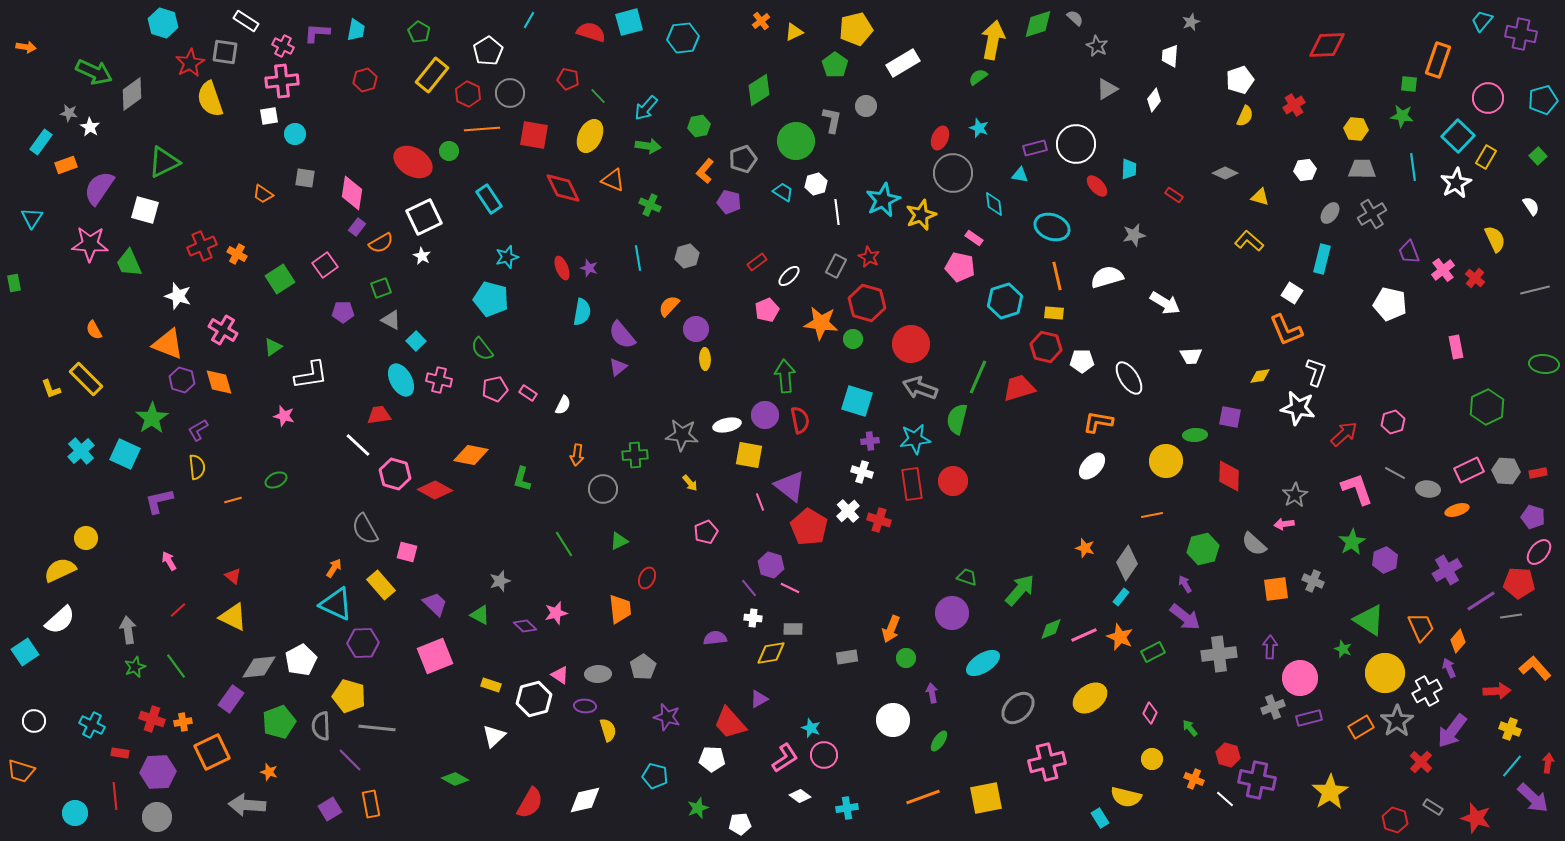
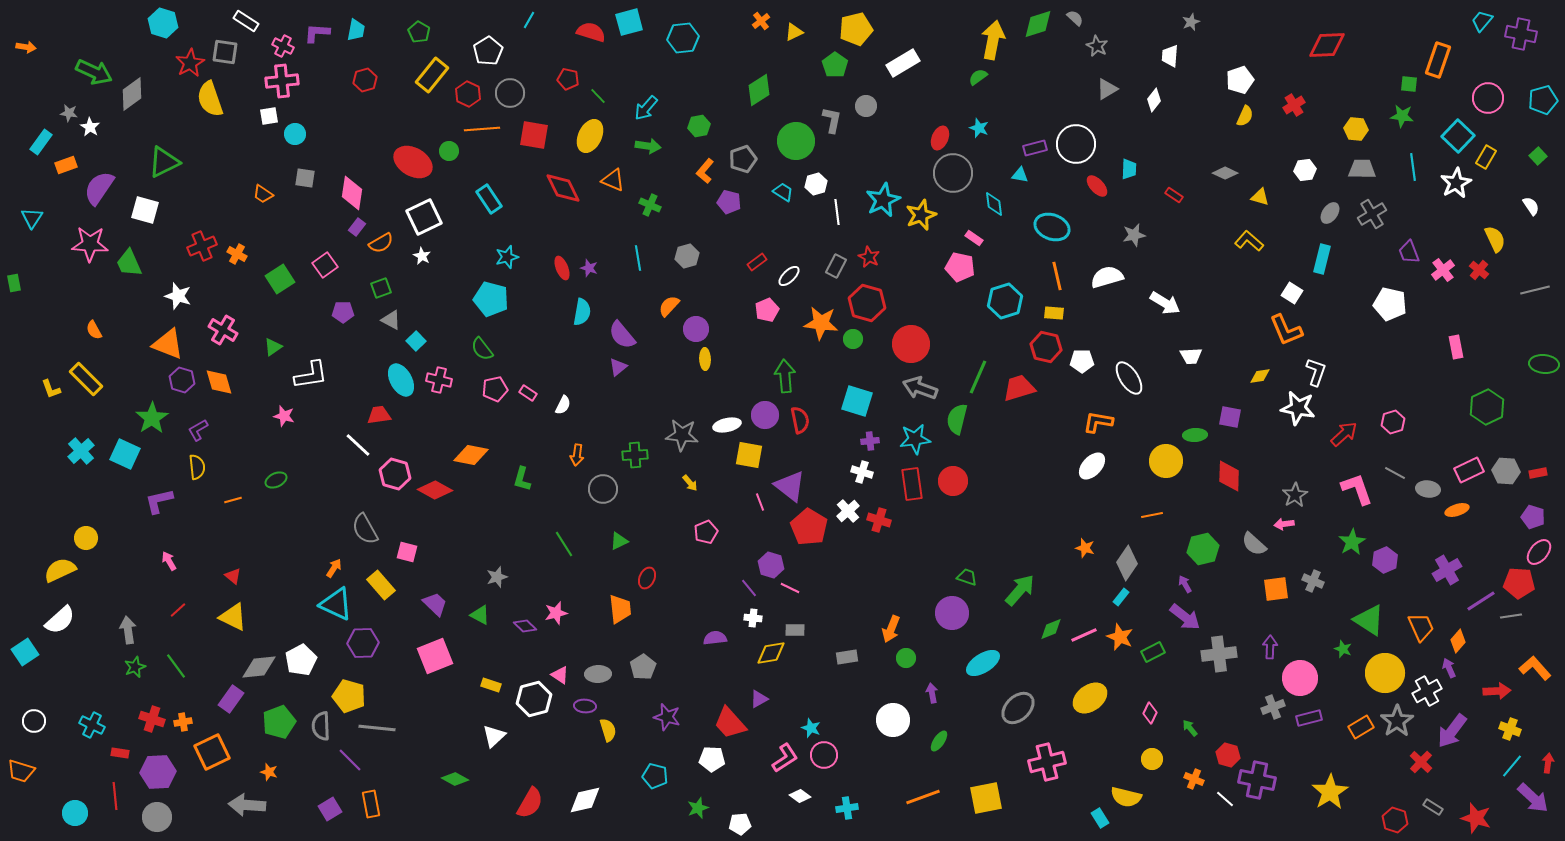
red cross at (1475, 278): moved 4 px right, 8 px up
gray star at (500, 581): moved 3 px left, 4 px up
gray rectangle at (793, 629): moved 2 px right, 1 px down
